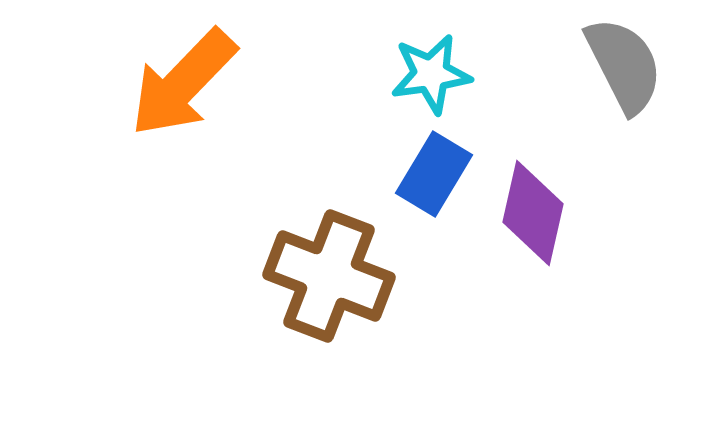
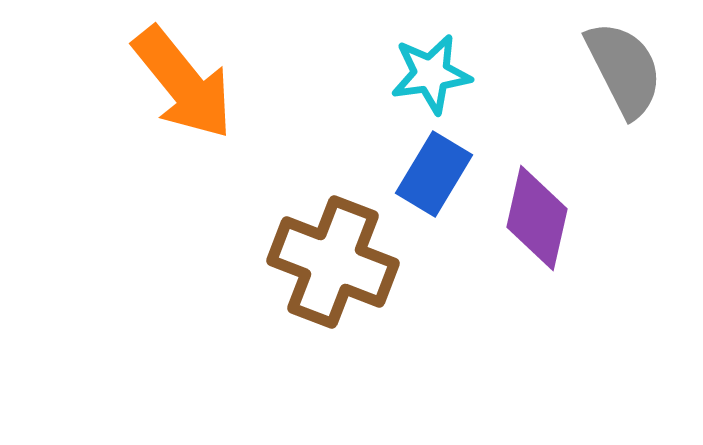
gray semicircle: moved 4 px down
orange arrow: rotated 83 degrees counterclockwise
purple diamond: moved 4 px right, 5 px down
brown cross: moved 4 px right, 14 px up
